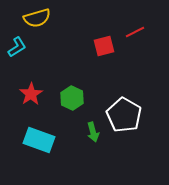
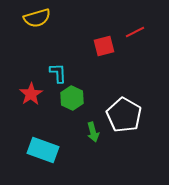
cyan L-shape: moved 41 px right, 26 px down; rotated 60 degrees counterclockwise
cyan rectangle: moved 4 px right, 10 px down
